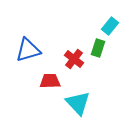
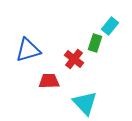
green rectangle: moved 3 px left, 5 px up
red trapezoid: moved 1 px left
cyan triangle: moved 7 px right
